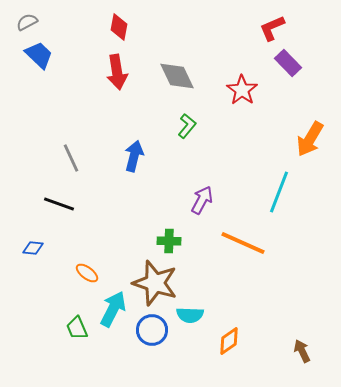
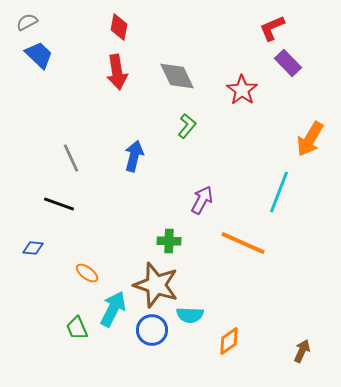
brown star: moved 1 px right, 2 px down
brown arrow: rotated 50 degrees clockwise
